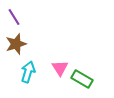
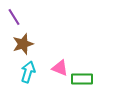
brown star: moved 7 px right
pink triangle: rotated 36 degrees counterclockwise
green rectangle: rotated 30 degrees counterclockwise
